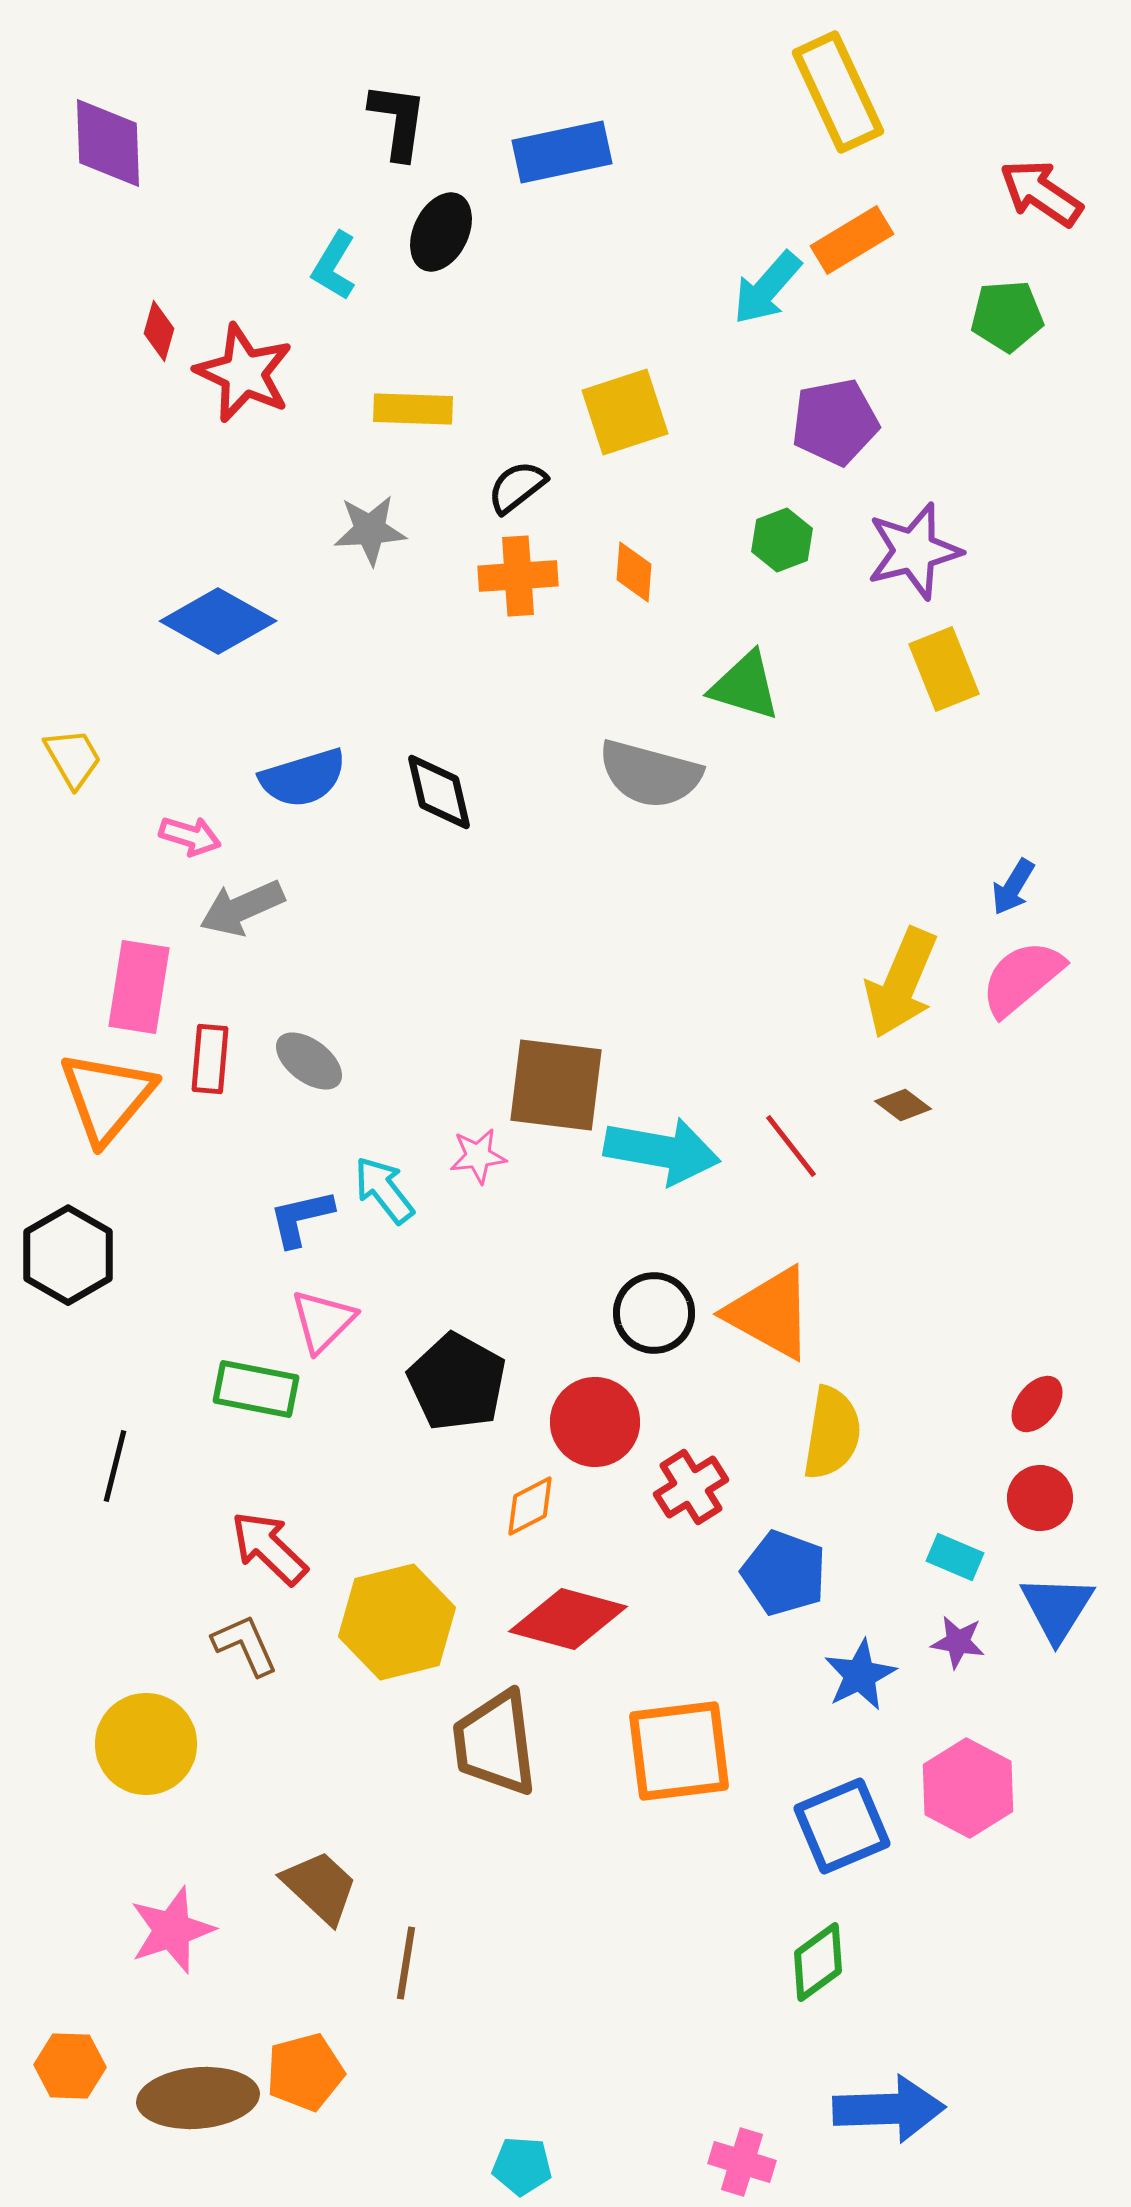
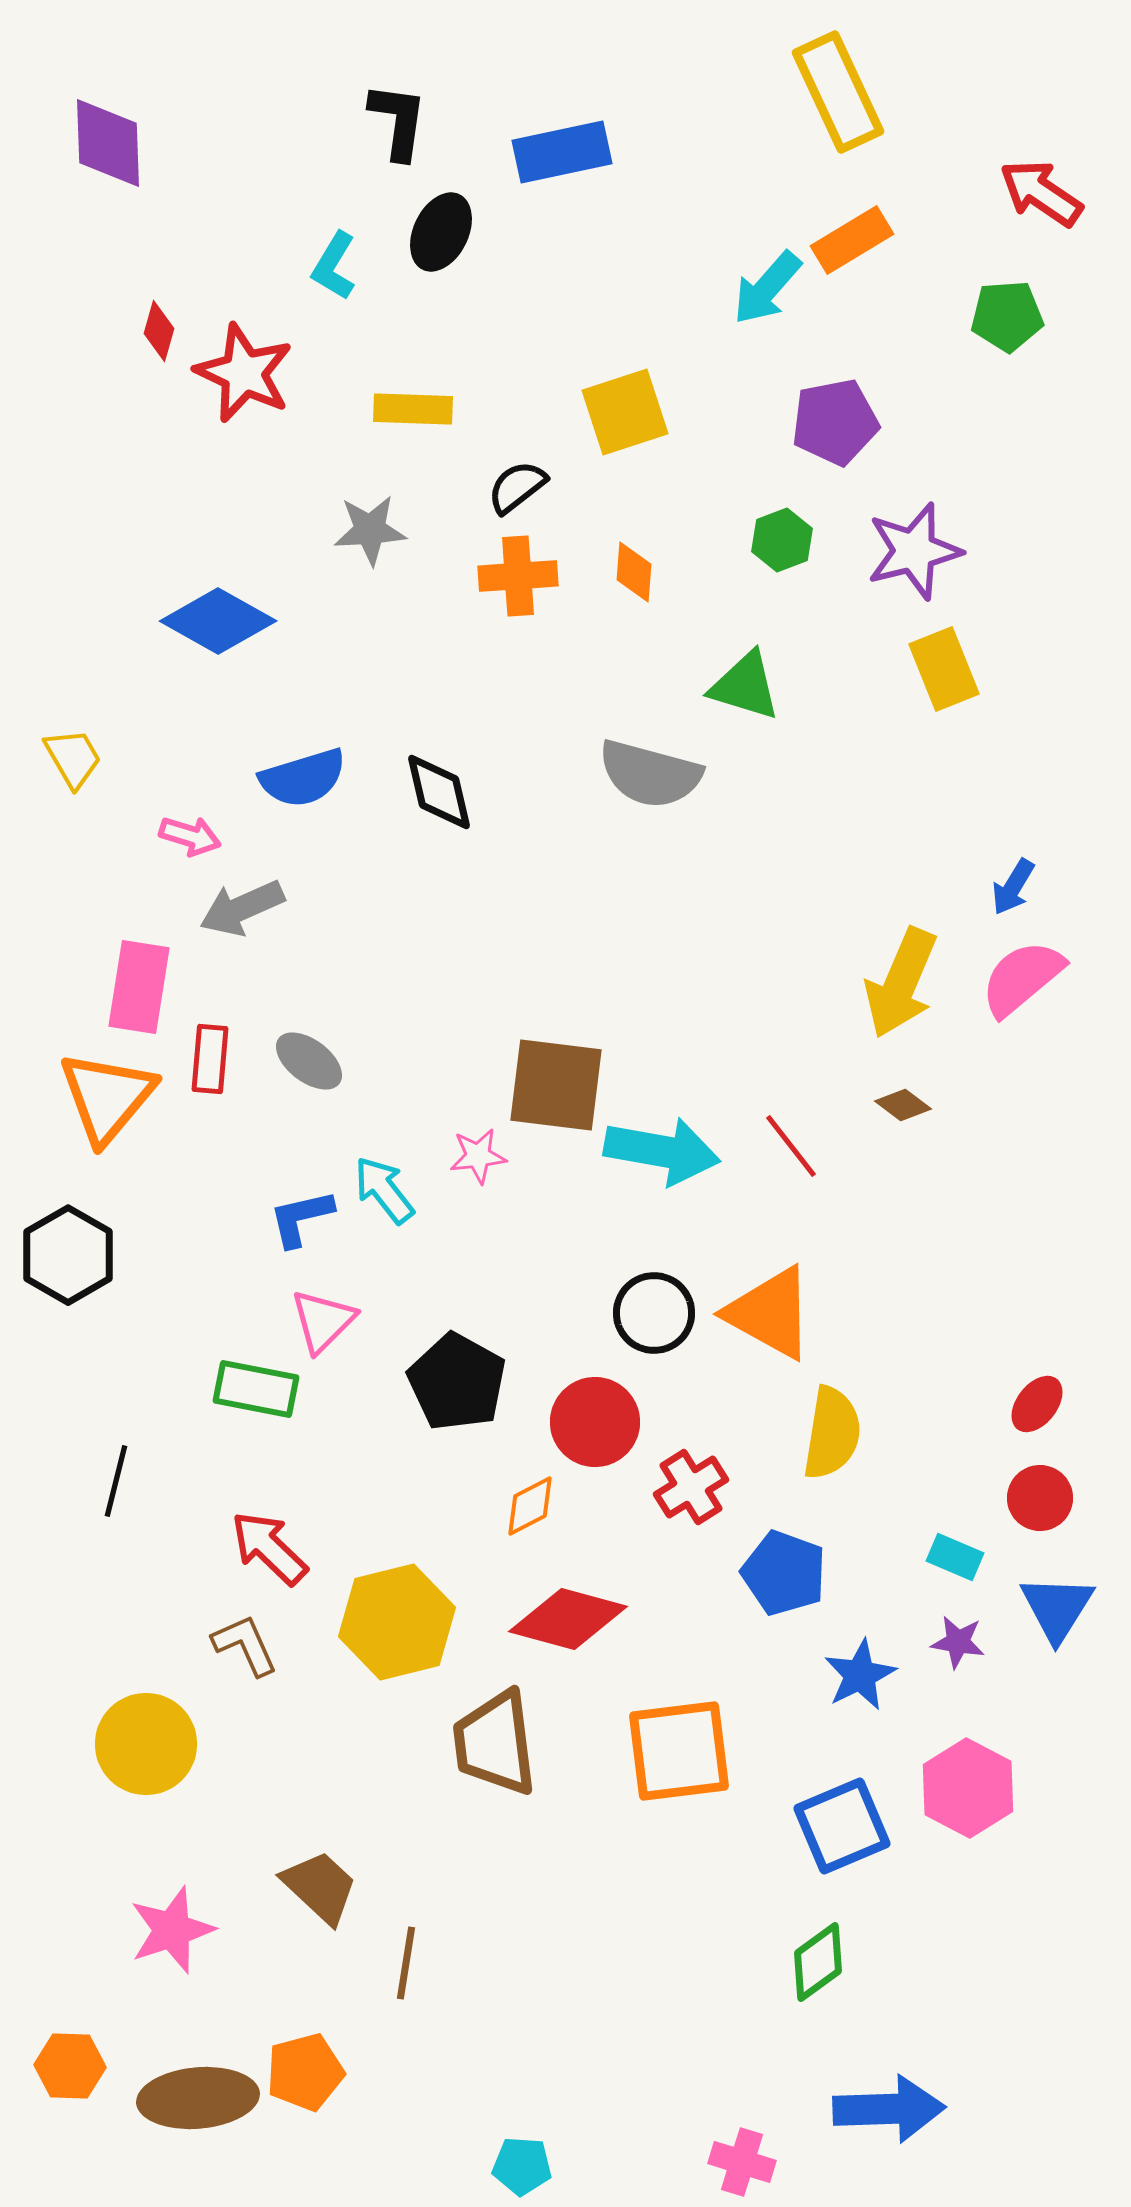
black line at (115, 1466): moved 1 px right, 15 px down
